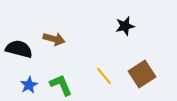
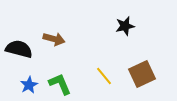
brown square: rotated 8 degrees clockwise
green L-shape: moved 1 px left, 1 px up
